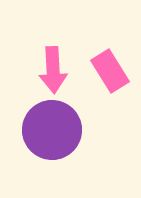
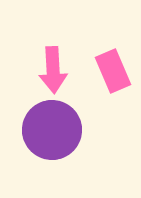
pink rectangle: moved 3 px right; rotated 9 degrees clockwise
